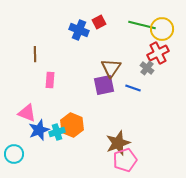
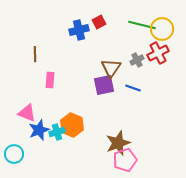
blue cross: rotated 36 degrees counterclockwise
gray cross: moved 10 px left, 8 px up; rotated 24 degrees clockwise
